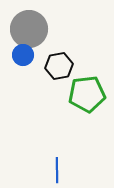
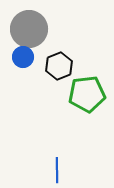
blue circle: moved 2 px down
black hexagon: rotated 12 degrees counterclockwise
